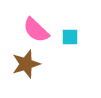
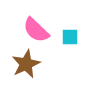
brown star: rotated 8 degrees counterclockwise
